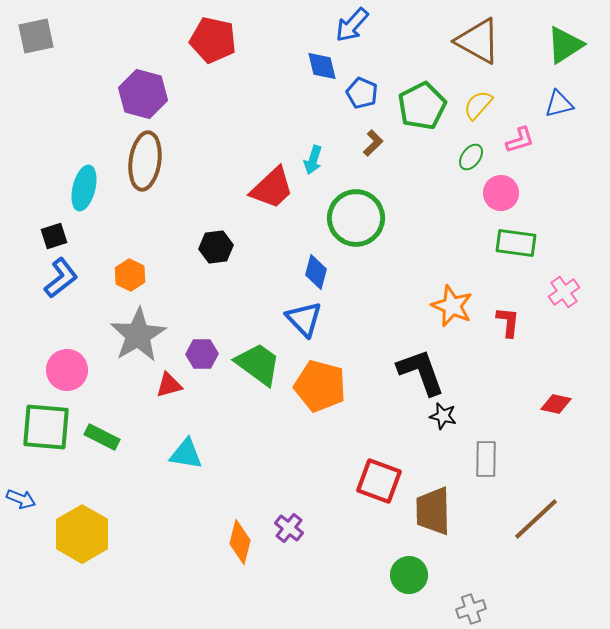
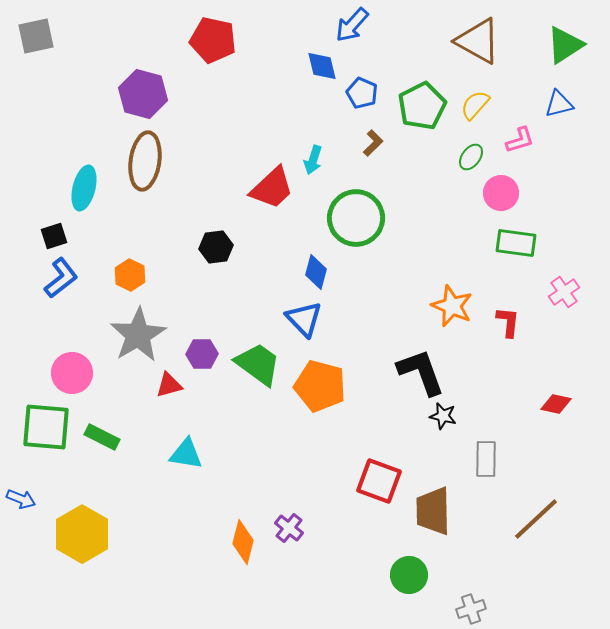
yellow semicircle at (478, 105): moved 3 px left
pink circle at (67, 370): moved 5 px right, 3 px down
orange diamond at (240, 542): moved 3 px right
